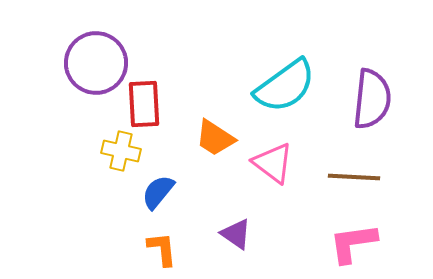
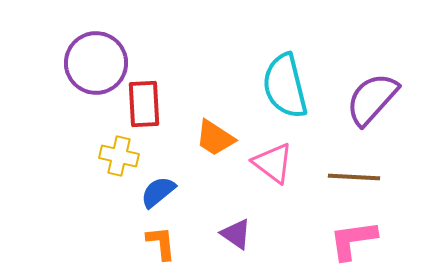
cyan semicircle: rotated 112 degrees clockwise
purple semicircle: rotated 144 degrees counterclockwise
yellow cross: moved 2 px left, 5 px down
blue semicircle: rotated 12 degrees clockwise
pink L-shape: moved 3 px up
orange L-shape: moved 1 px left, 6 px up
